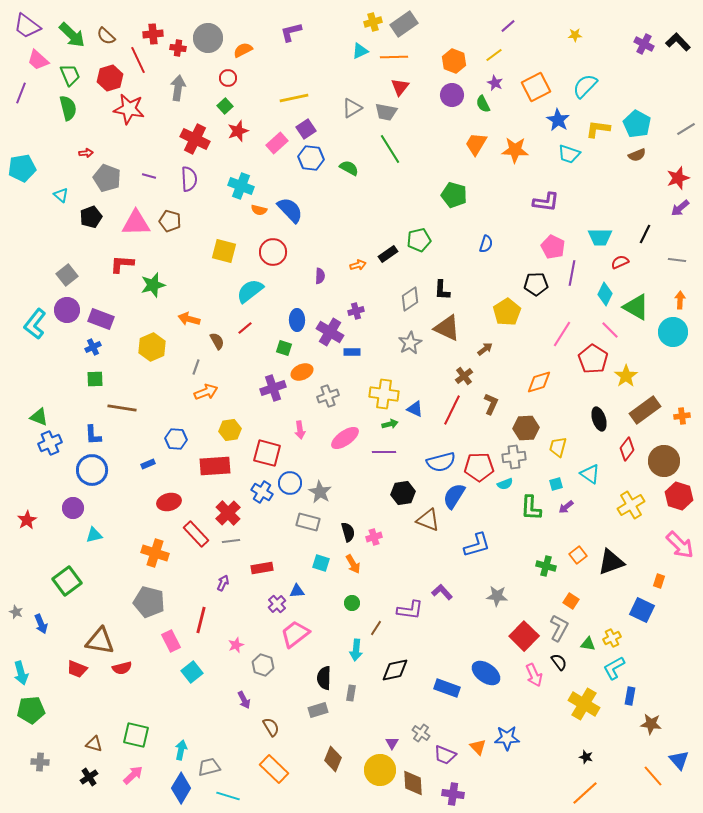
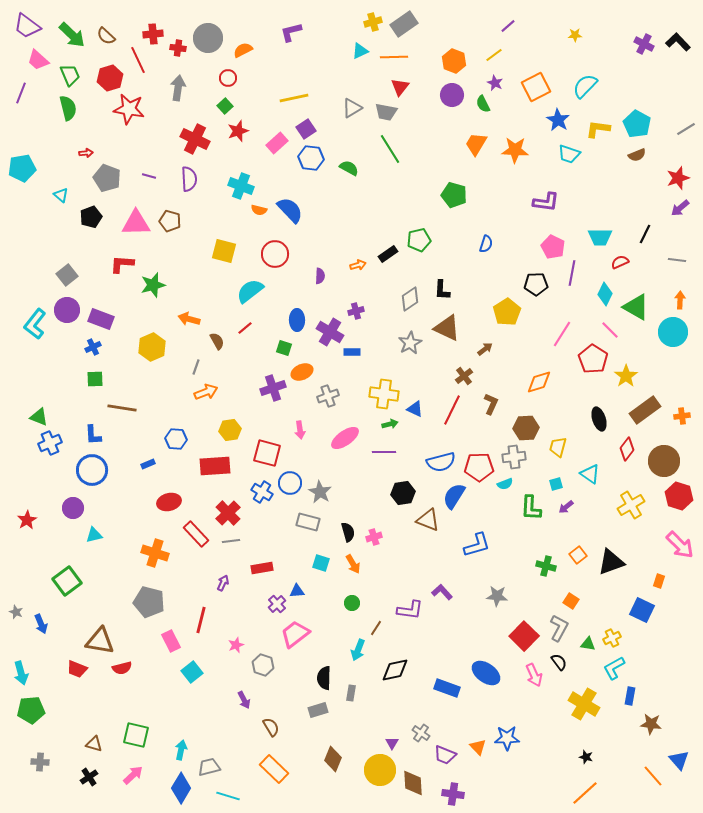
red circle at (273, 252): moved 2 px right, 2 px down
cyan arrow at (356, 650): moved 2 px right; rotated 15 degrees clockwise
